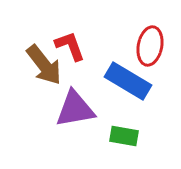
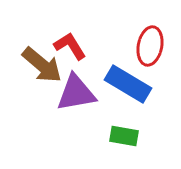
red L-shape: rotated 12 degrees counterclockwise
brown arrow: moved 2 px left; rotated 12 degrees counterclockwise
blue rectangle: moved 3 px down
purple triangle: moved 1 px right, 16 px up
